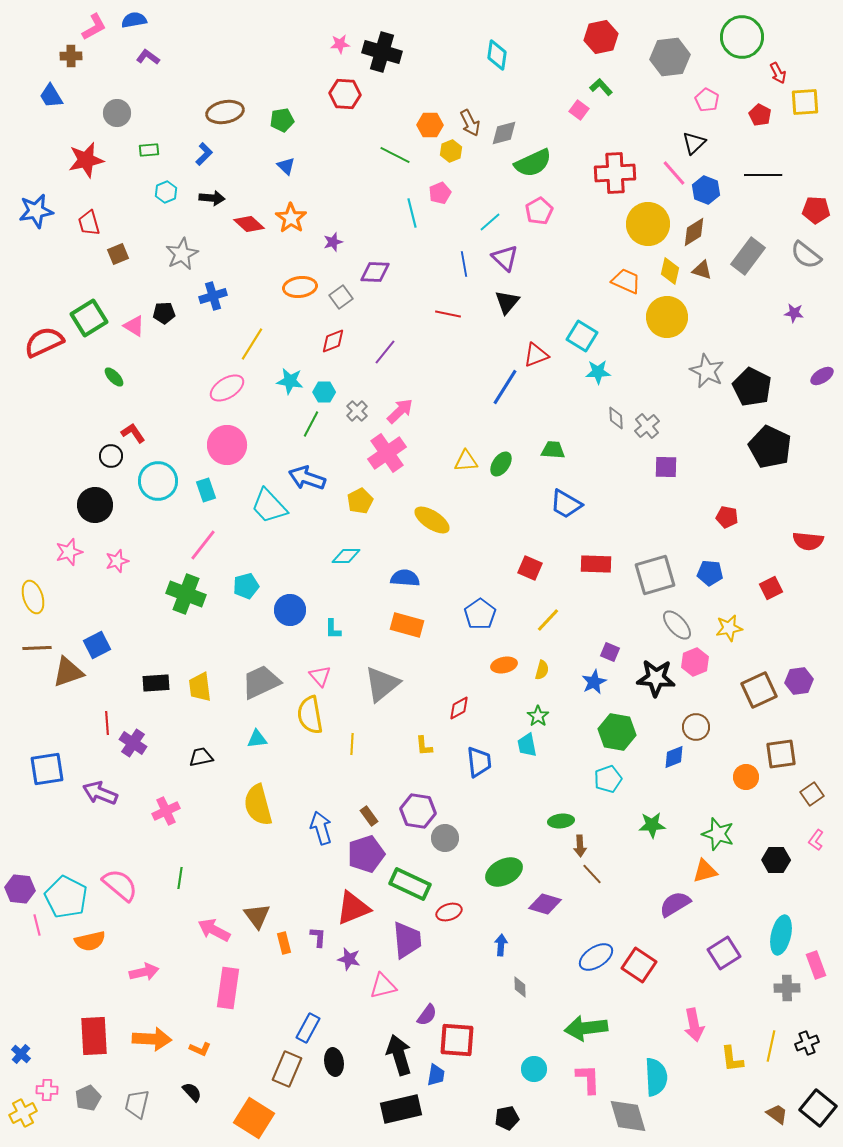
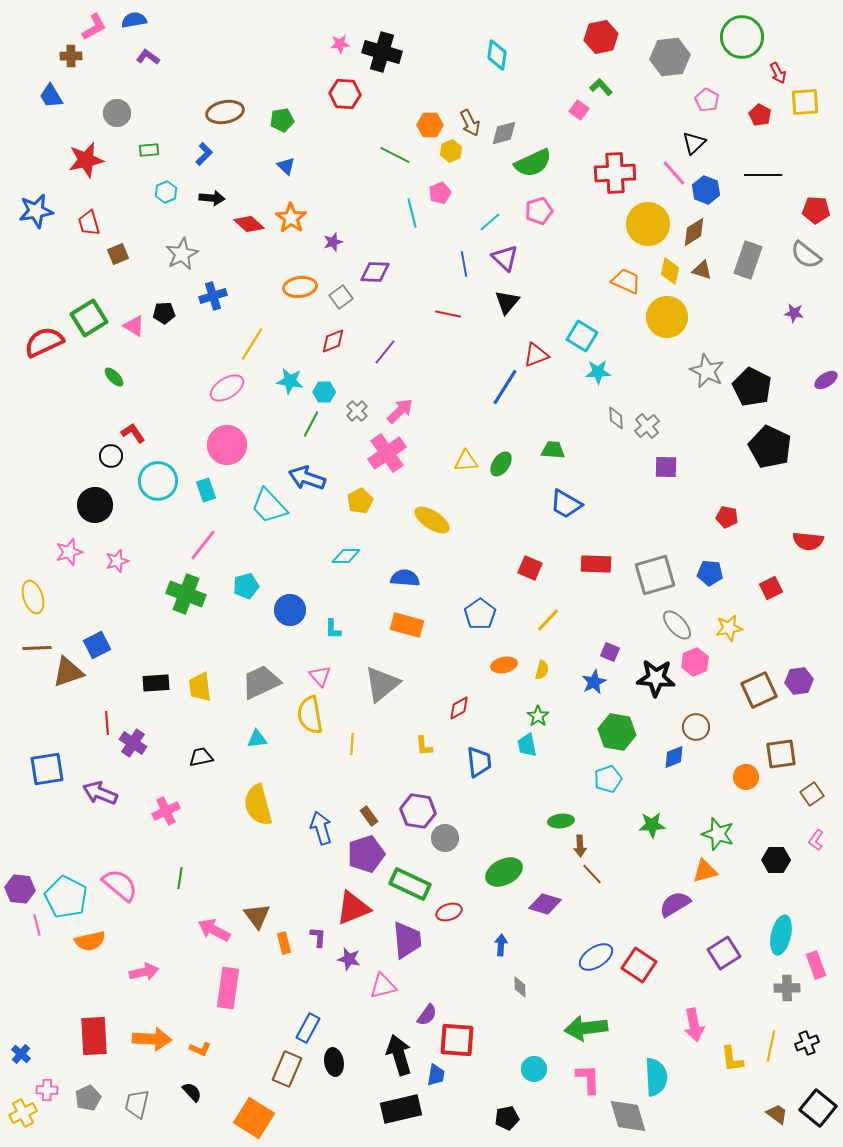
pink pentagon at (539, 211): rotated 12 degrees clockwise
gray rectangle at (748, 256): moved 4 px down; rotated 18 degrees counterclockwise
purple ellipse at (822, 376): moved 4 px right, 4 px down
